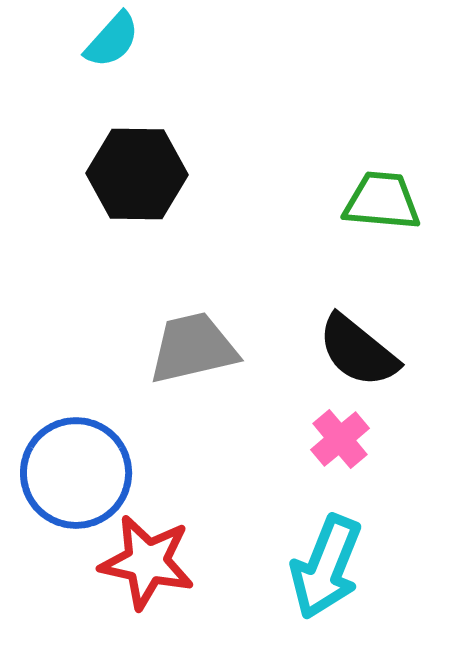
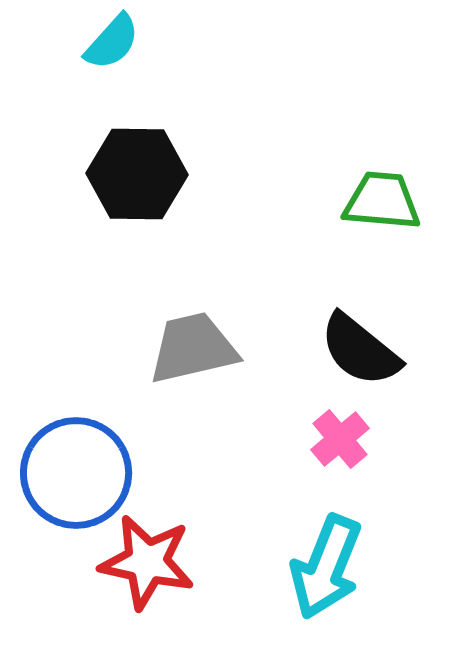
cyan semicircle: moved 2 px down
black semicircle: moved 2 px right, 1 px up
